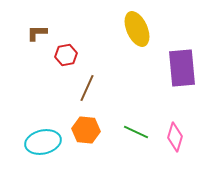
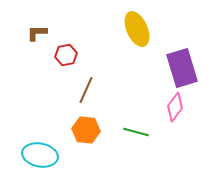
purple rectangle: rotated 12 degrees counterclockwise
brown line: moved 1 px left, 2 px down
green line: rotated 10 degrees counterclockwise
pink diamond: moved 30 px up; rotated 20 degrees clockwise
cyan ellipse: moved 3 px left, 13 px down; rotated 24 degrees clockwise
